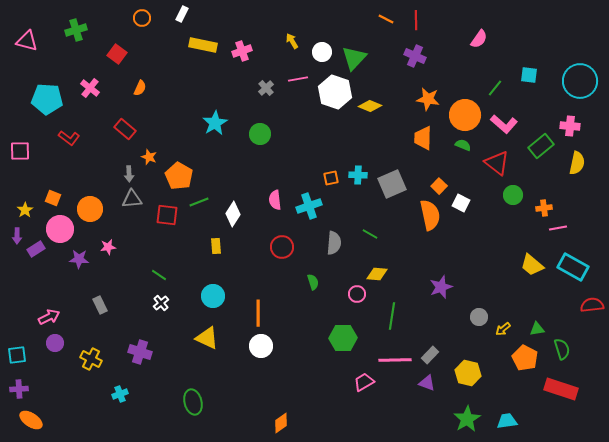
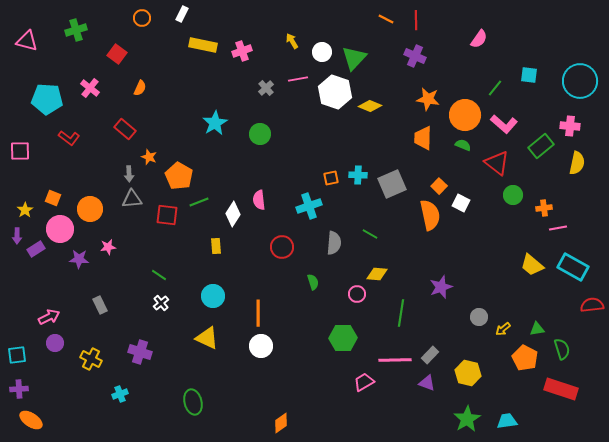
pink semicircle at (275, 200): moved 16 px left
green line at (392, 316): moved 9 px right, 3 px up
